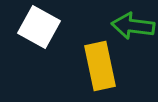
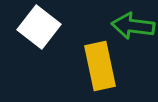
white square: rotated 9 degrees clockwise
